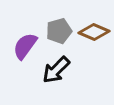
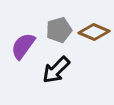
gray pentagon: moved 1 px up
purple semicircle: moved 2 px left
